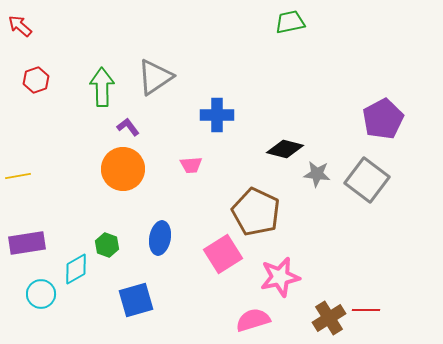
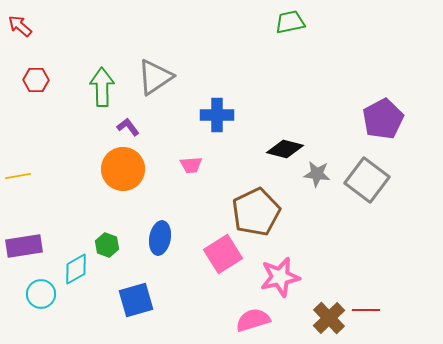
red hexagon: rotated 20 degrees clockwise
brown pentagon: rotated 21 degrees clockwise
purple rectangle: moved 3 px left, 3 px down
brown cross: rotated 12 degrees counterclockwise
